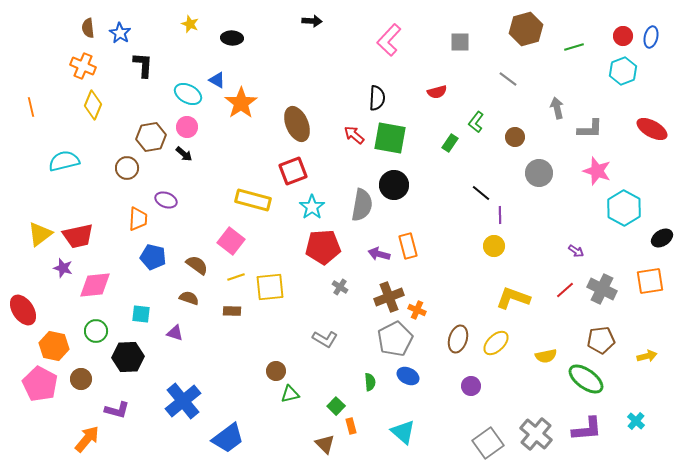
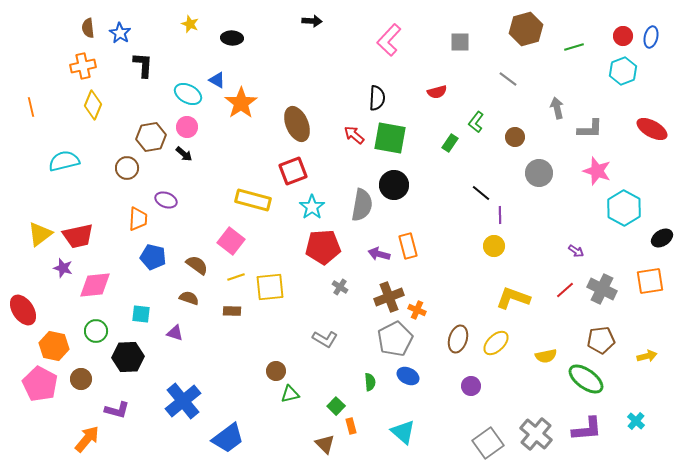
orange cross at (83, 66): rotated 35 degrees counterclockwise
